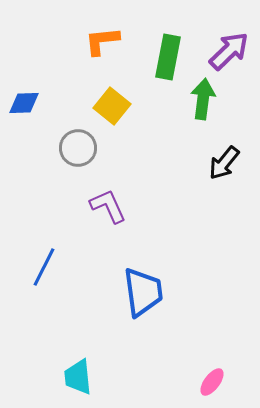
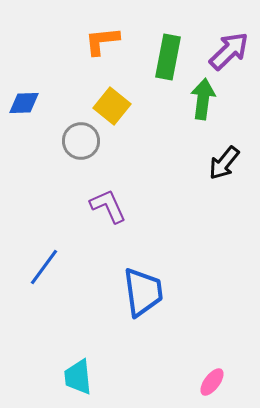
gray circle: moved 3 px right, 7 px up
blue line: rotated 9 degrees clockwise
